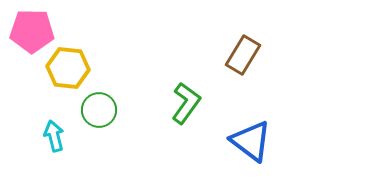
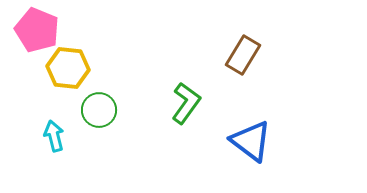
pink pentagon: moved 5 px right, 1 px up; rotated 21 degrees clockwise
